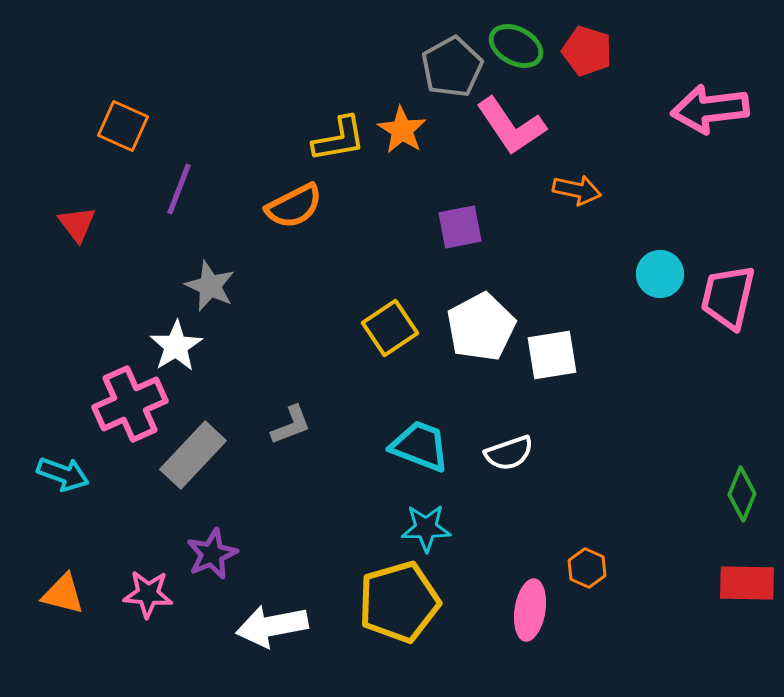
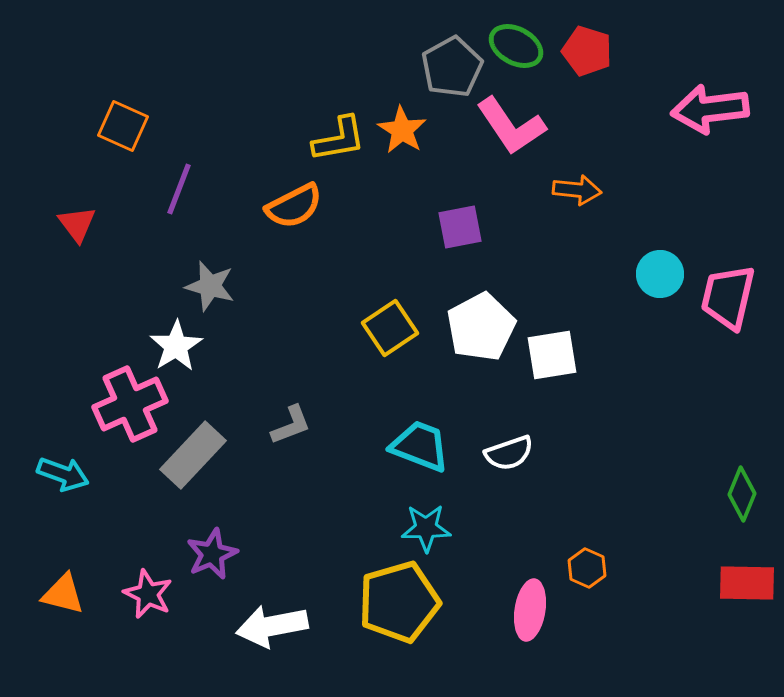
orange arrow: rotated 6 degrees counterclockwise
gray star: rotated 9 degrees counterclockwise
pink star: rotated 21 degrees clockwise
